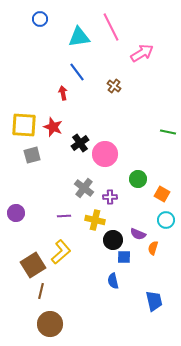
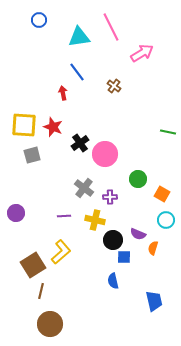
blue circle: moved 1 px left, 1 px down
